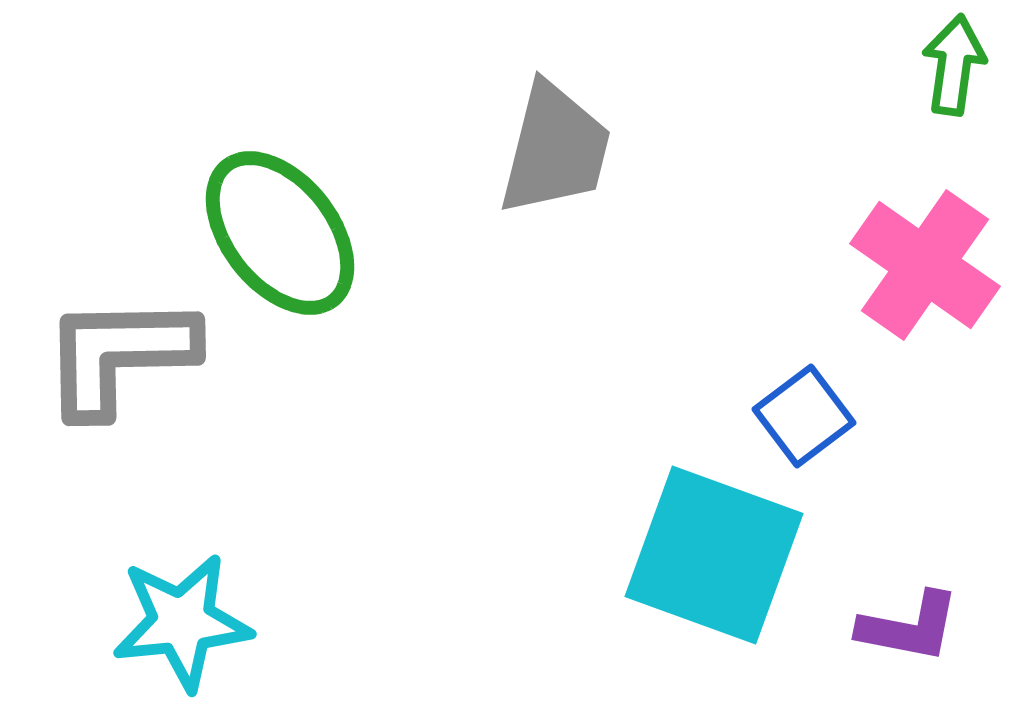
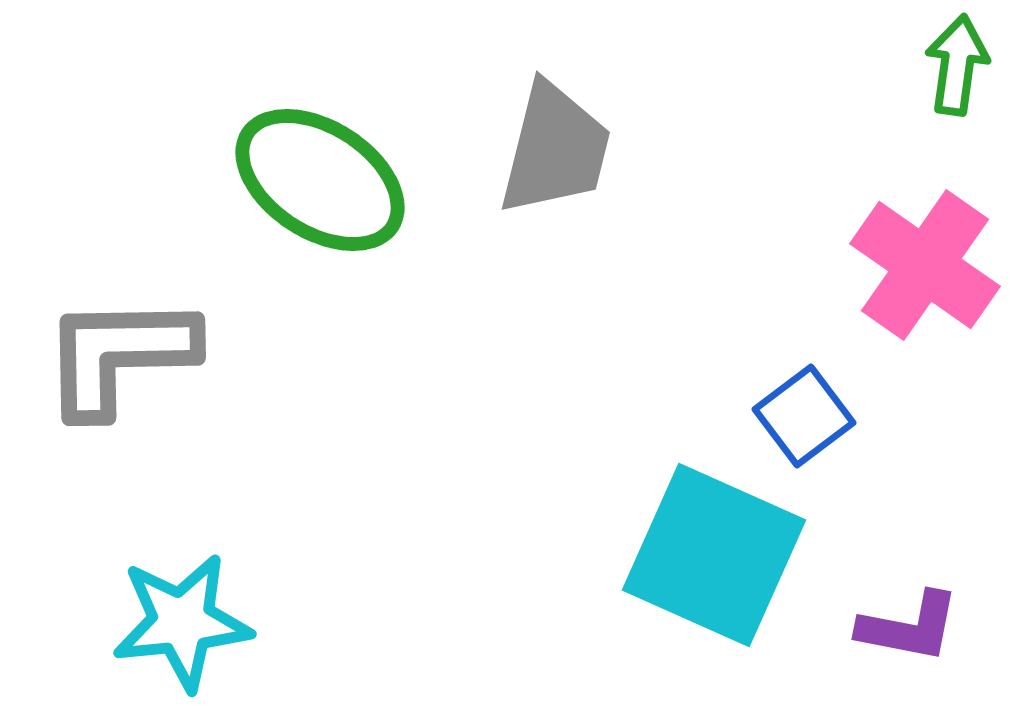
green arrow: moved 3 px right
green ellipse: moved 40 px right, 53 px up; rotated 19 degrees counterclockwise
cyan square: rotated 4 degrees clockwise
